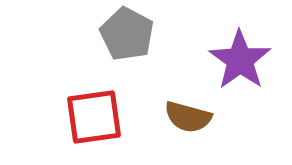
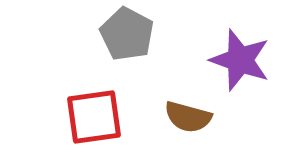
purple star: rotated 16 degrees counterclockwise
